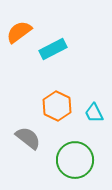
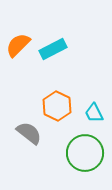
orange semicircle: moved 1 px left, 13 px down; rotated 8 degrees counterclockwise
gray semicircle: moved 1 px right, 5 px up
green circle: moved 10 px right, 7 px up
